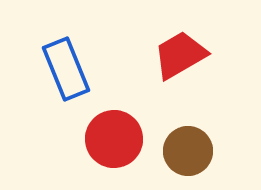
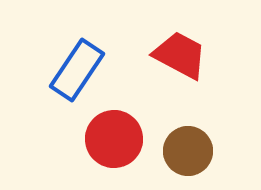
red trapezoid: rotated 58 degrees clockwise
blue rectangle: moved 11 px right, 1 px down; rotated 56 degrees clockwise
